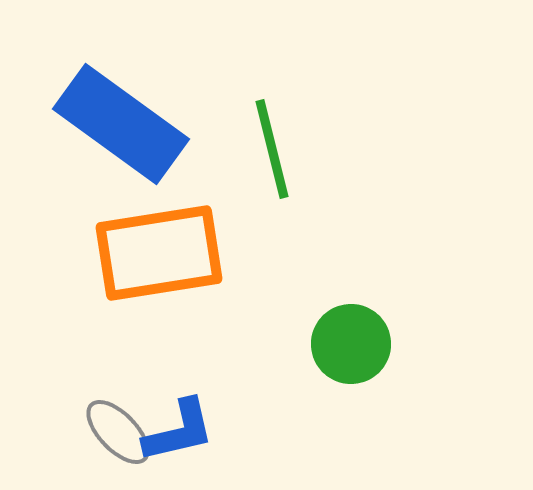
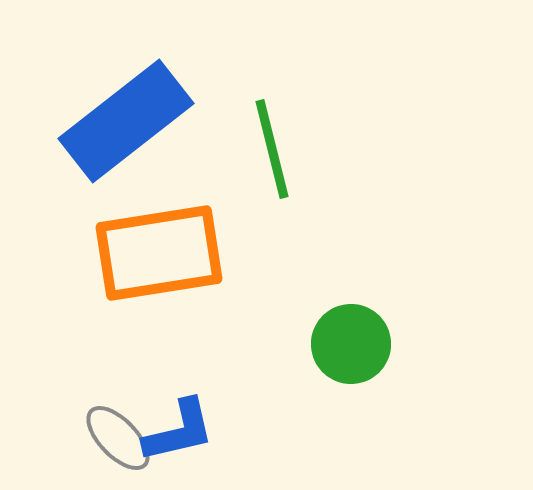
blue rectangle: moved 5 px right, 3 px up; rotated 74 degrees counterclockwise
gray ellipse: moved 6 px down
